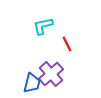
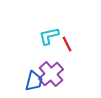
cyan L-shape: moved 6 px right, 10 px down
blue trapezoid: moved 2 px right, 2 px up
